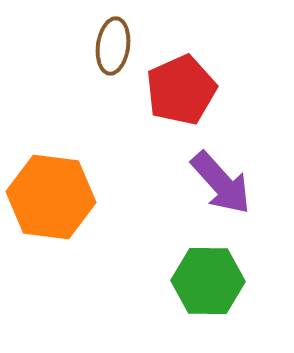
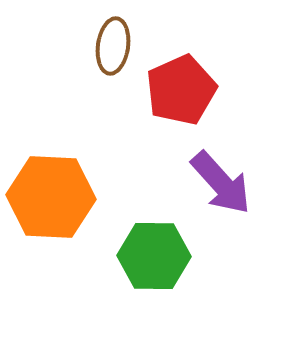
orange hexagon: rotated 4 degrees counterclockwise
green hexagon: moved 54 px left, 25 px up
